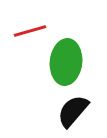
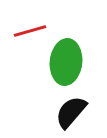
black semicircle: moved 2 px left, 1 px down
